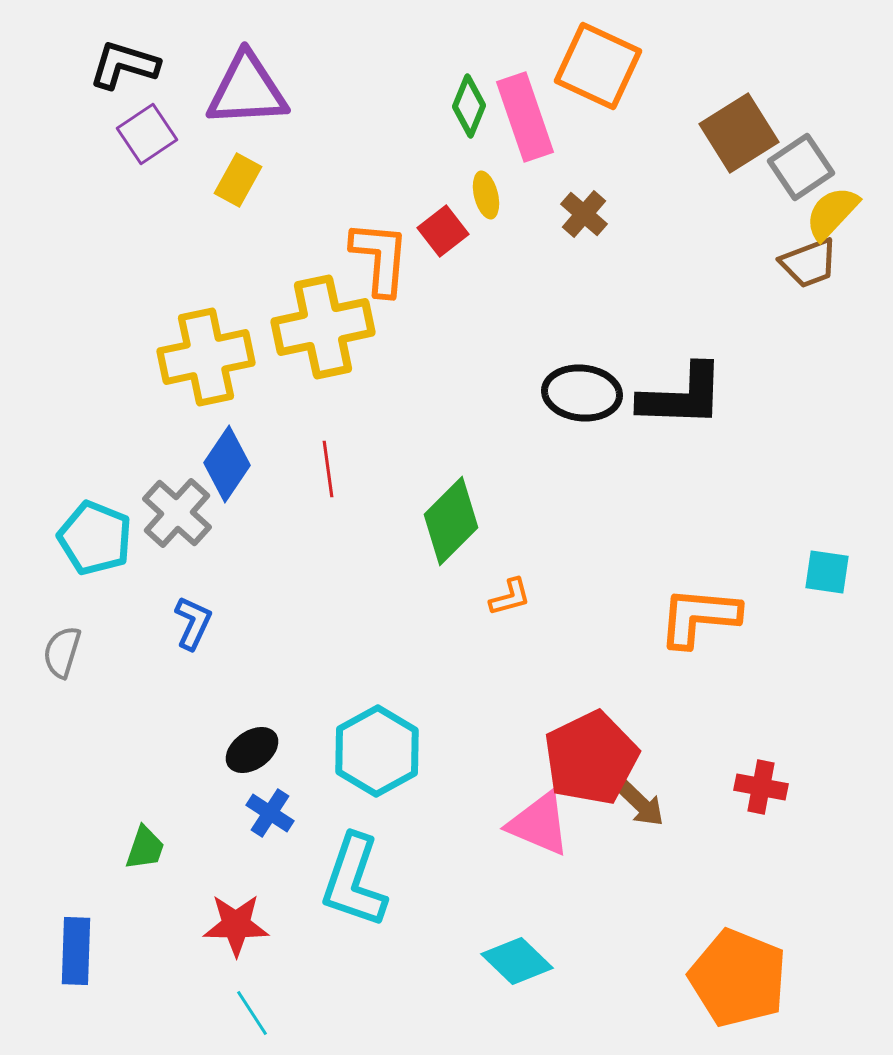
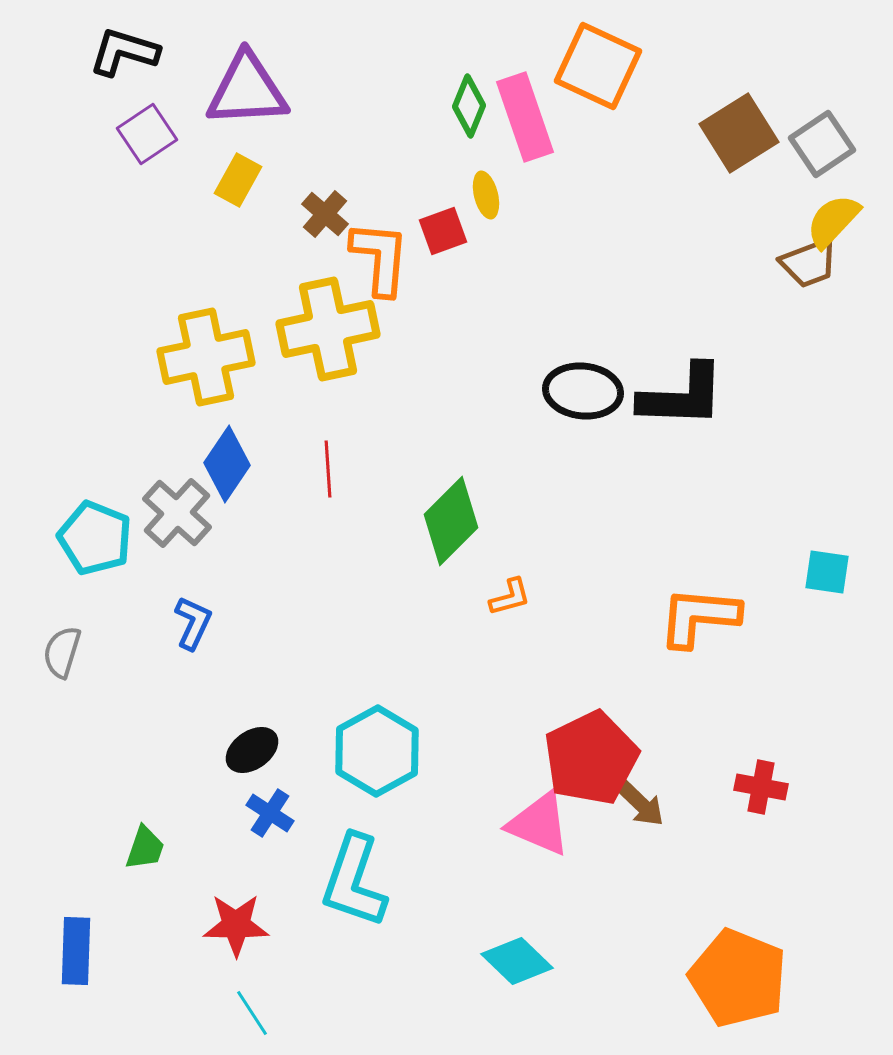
black L-shape at (124, 65): moved 13 px up
gray square at (801, 167): moved 21 px right, 23 px up
yellow semicircle at (832, 213): moved 1 px right, 8 px down
brown cross at (584, 214): moved 259 px left
red square at (443, 231): rotated 18 degrees clockwise
yellow cross at (323, 327): moved 5 px right, 2 px down
black ellipse at (582, 393): moved 1 px right, 2 px up
red line at (328, 469): rotated 4 degrees clockwise
